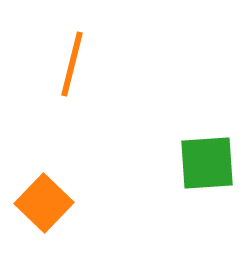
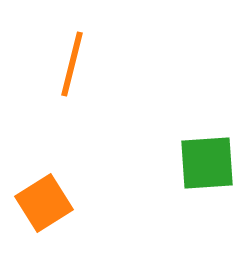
orange square: rotated 14 degrees clockwise
